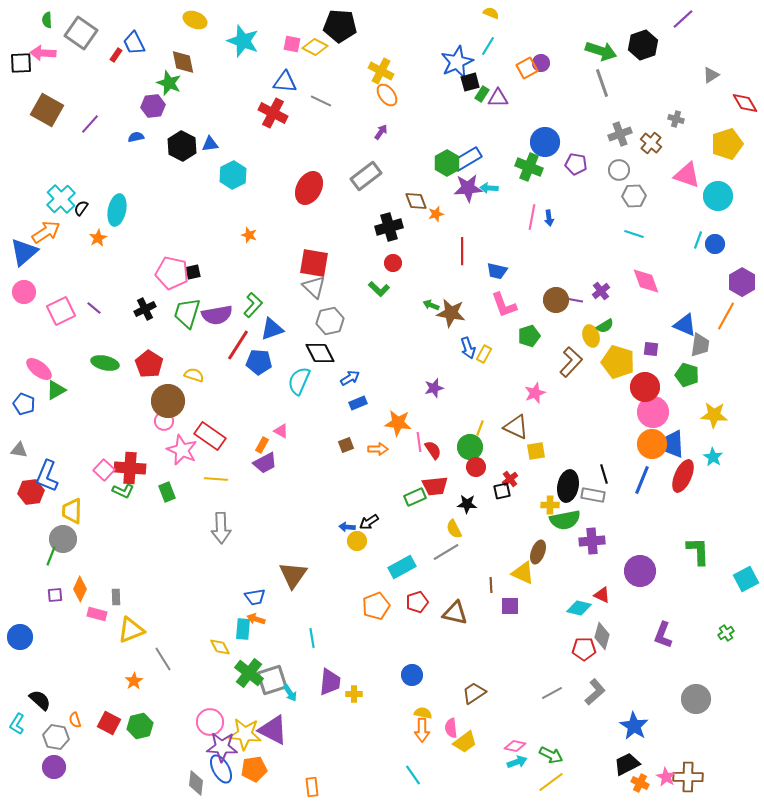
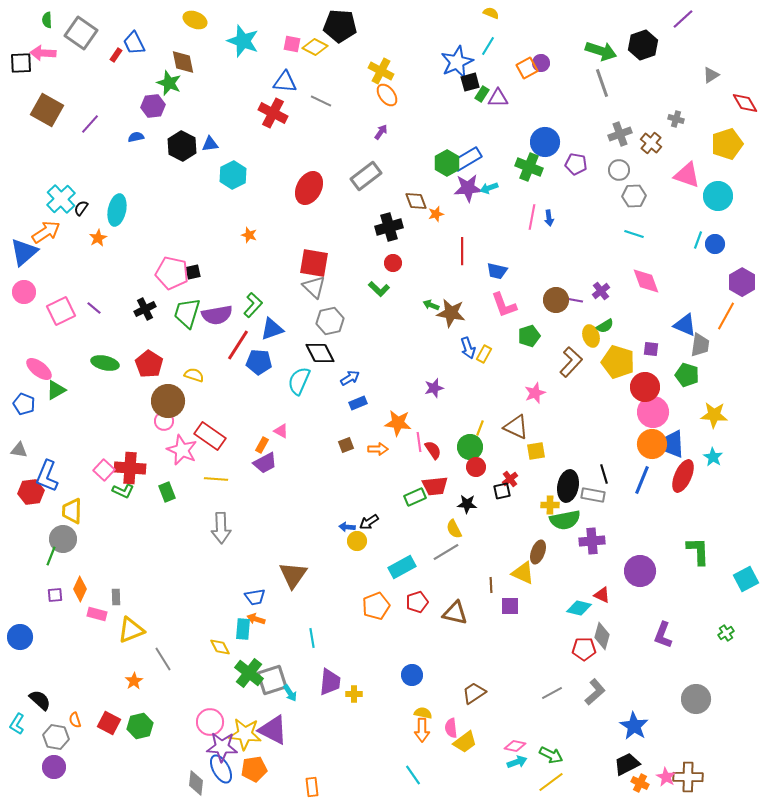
cyan arrow at (489, 188): rotated 24 degrees counterclockwise
